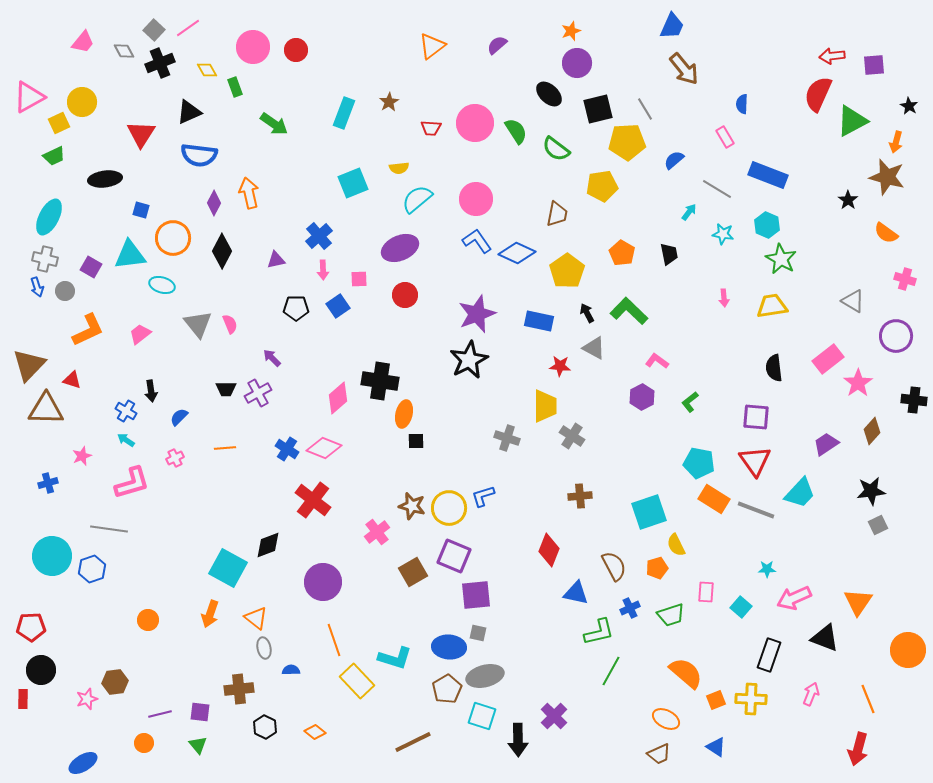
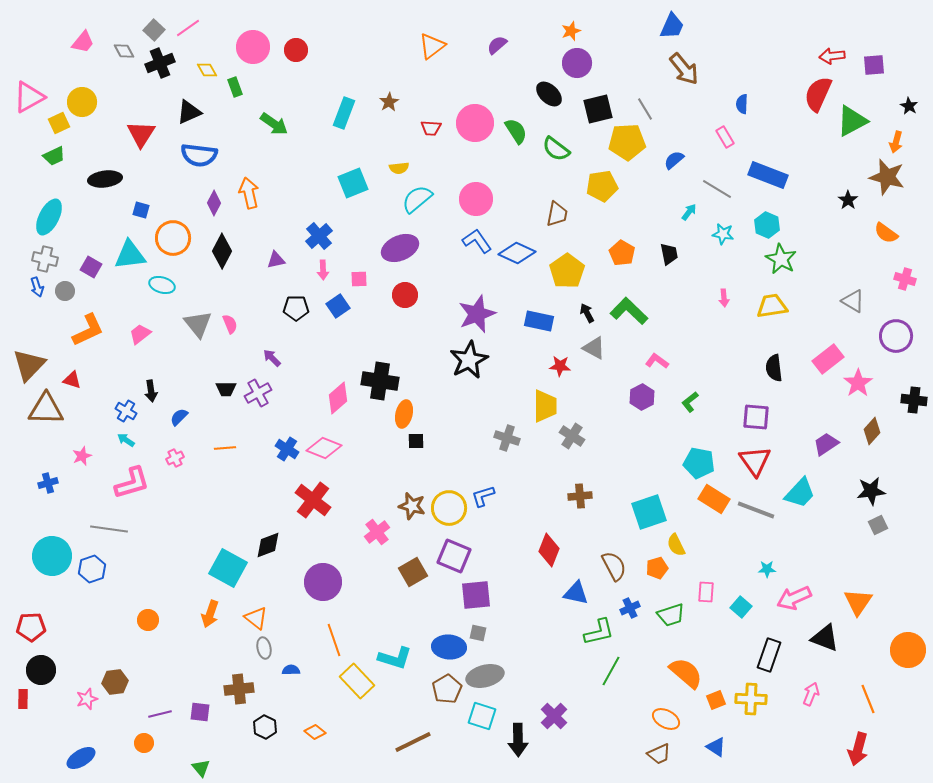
green triangle at (198, 745): moved 3 px right, 23 px down
blue ellipse at (83, 763): moved 2 px left, 5 px up
